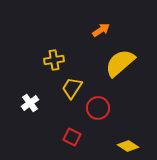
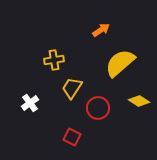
yellow diamond: moved 11 px right, 45 px up
